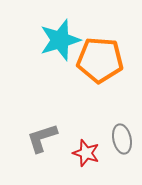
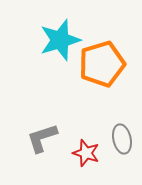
orange pentagon: moved 2 px right, 4 px down; rotated 21 degrees counterclockwise
